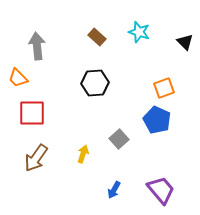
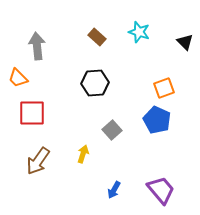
gray square: moved 7 px left, 9 px up
brown arrow: moved 2 px right, 3 px down
